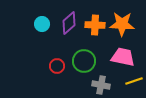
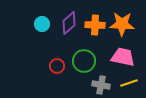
yellow line: moved 5 px left, 2 px down
